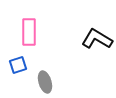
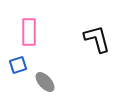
black L-shape: rotated 44 degrees clockwise
gray ellipse: rotated 25 degrees counterclockwise
